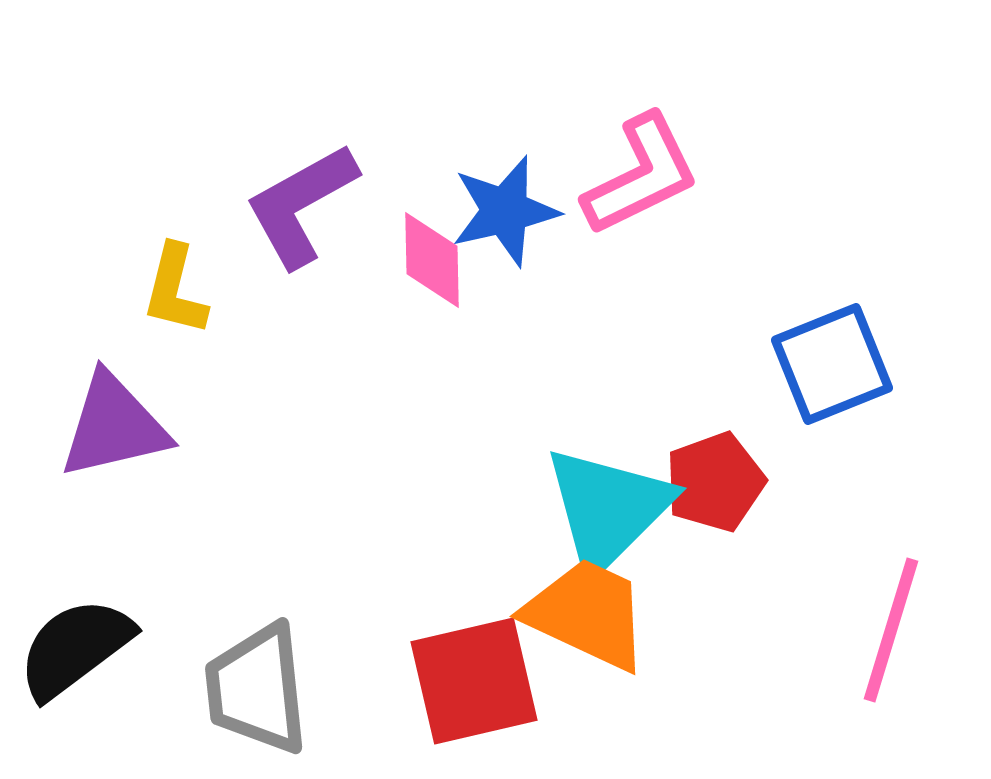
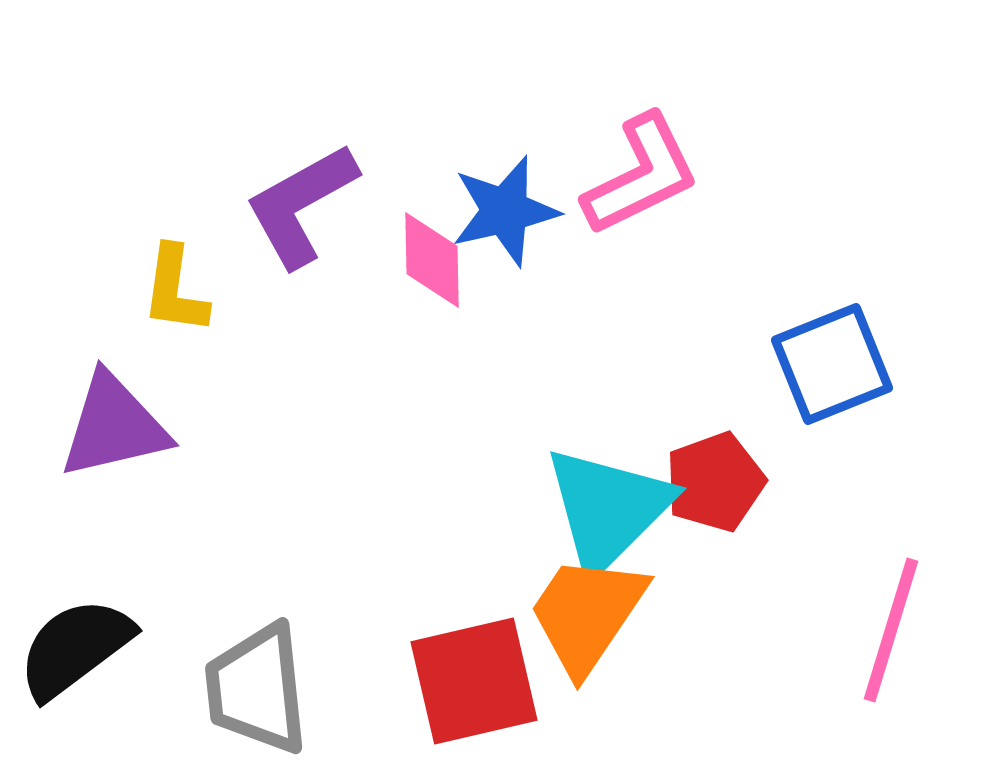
yellow L-shape: rotated 6 degrees counterclockwise
orange trapezoid: rotated 81 degrees counterclockwise
